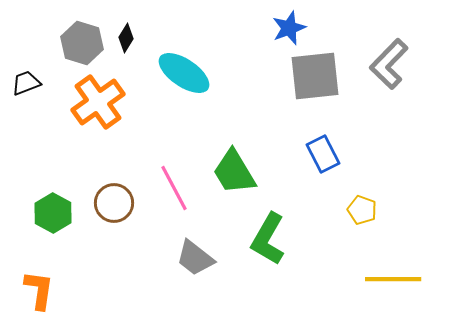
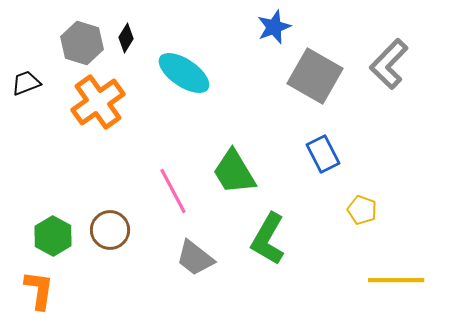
blue star: moved 15 px left, 1 px up
gray square: rotated 36 degrees clockwise
pink line: moved 1 px left, 3 px down
brown circle: moved 4 px left, 27 px down
green hexagon: moved 23 px down
yellow line: moved 3 px right, 1 px down
